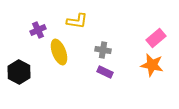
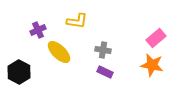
yellow ellipse: rotated 25 degrees counterclockwise
